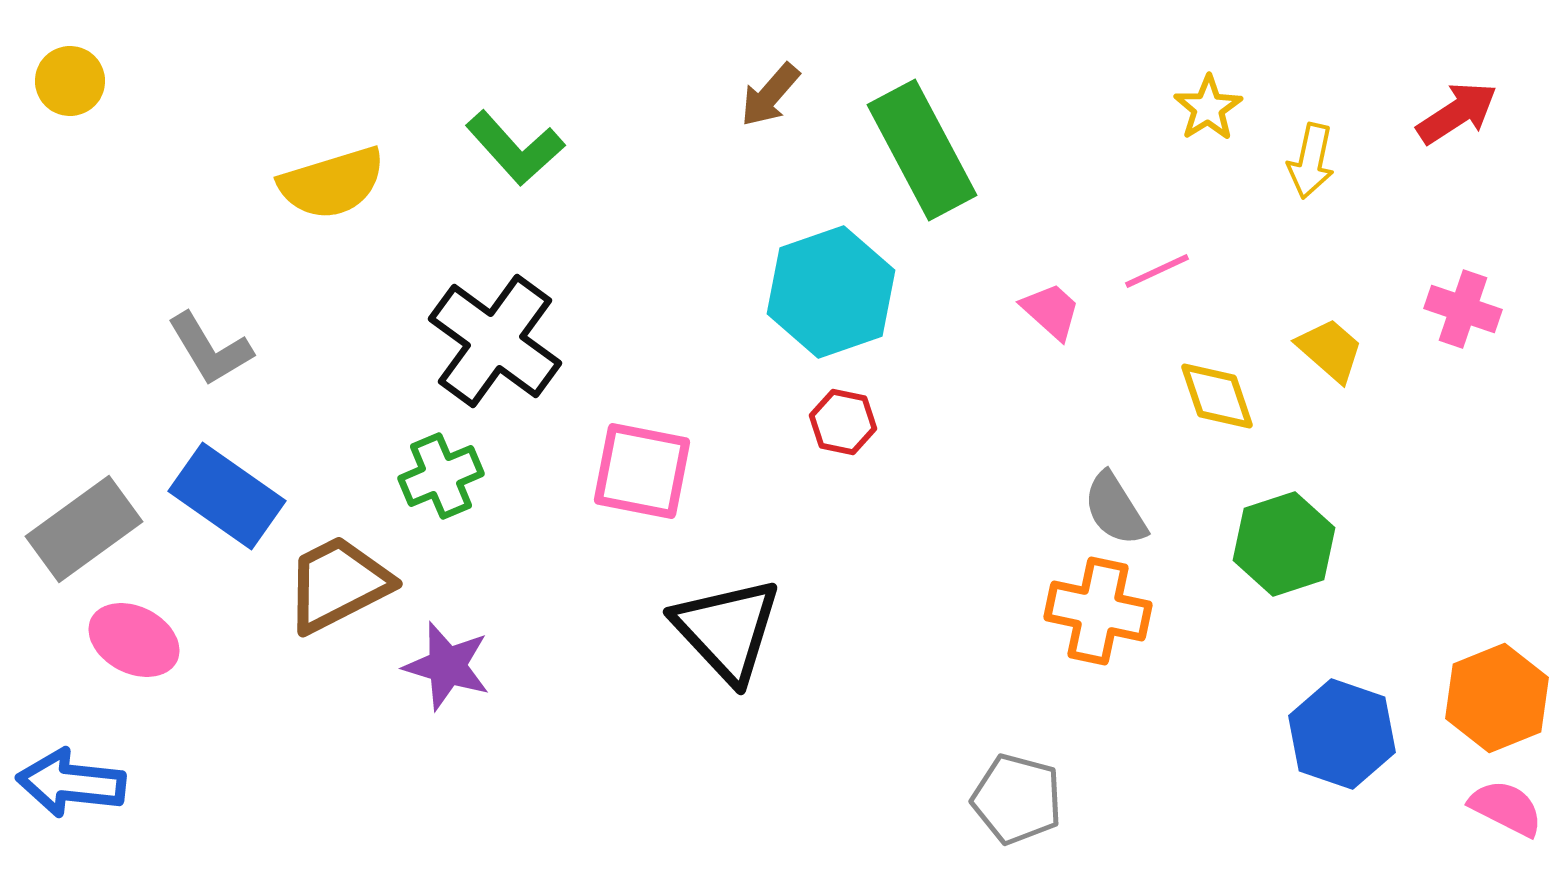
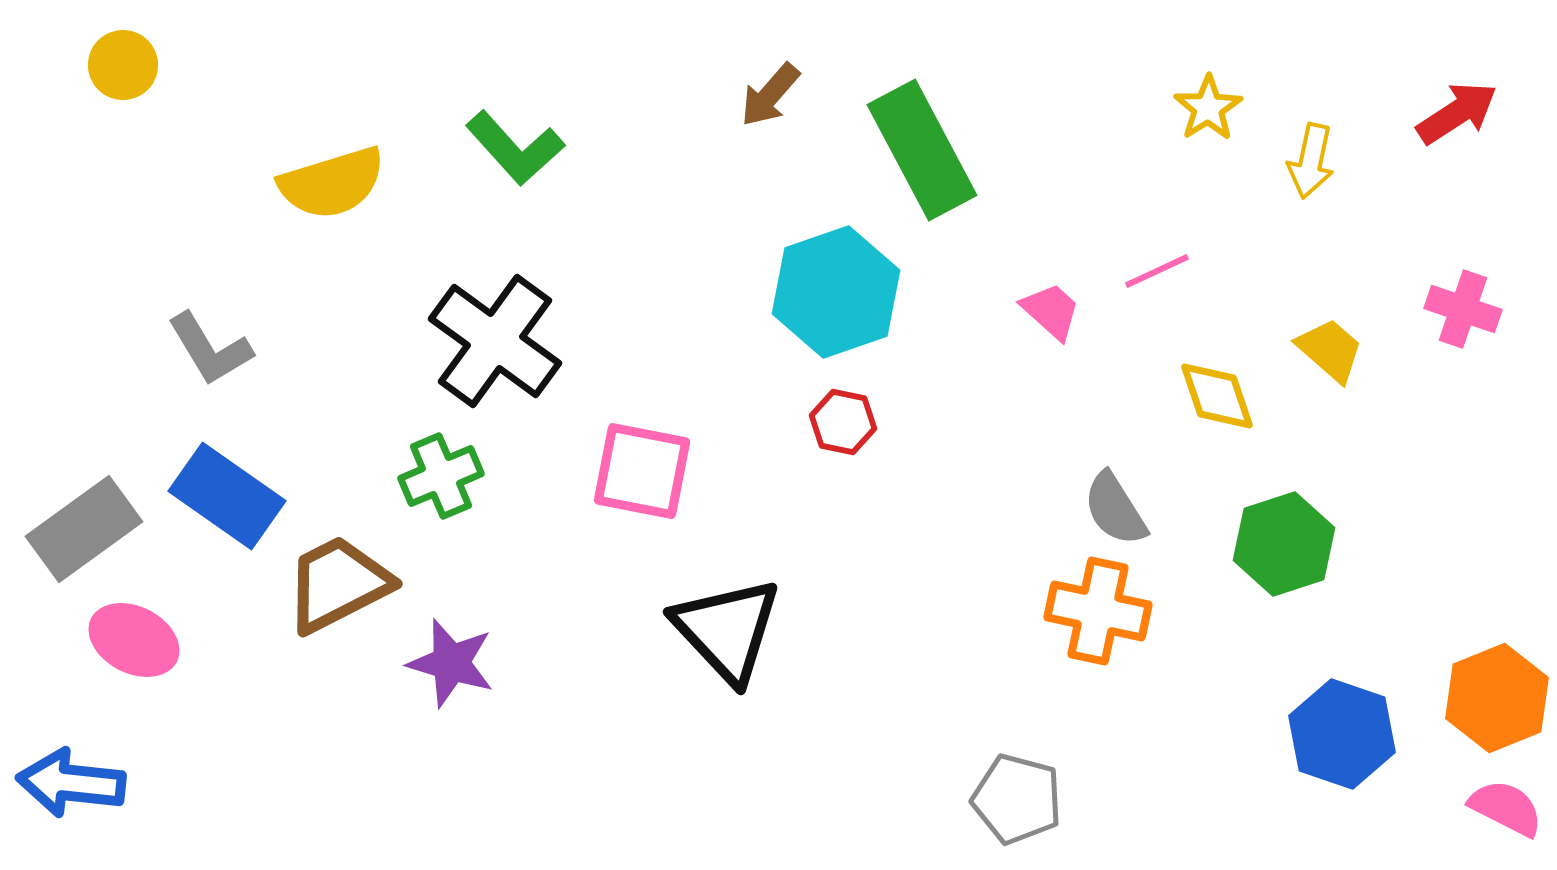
yellow circle: moved 53 px right, 16 px up
cyan hexagon: moved 5 px right
purple star: moved 4 px right, 3 px up
